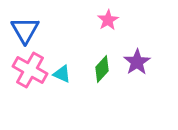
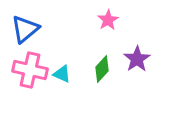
blue triangle: moved 1 px up; rotated 20 degrees clockwise
purple star: moved 3 px up
pink cross: rotated 16 degrees counterclockwise
